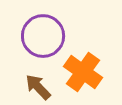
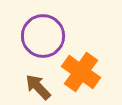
orange cross: moved 2 px left
